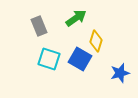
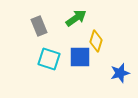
blue square: moved 2 px up; rotated 30 degrees counterclockwise
